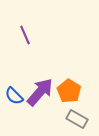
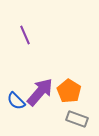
blue semicircle: moved 2 px right, 5 px down
gray rectangle: rotated 10 degrees counterclockwise
